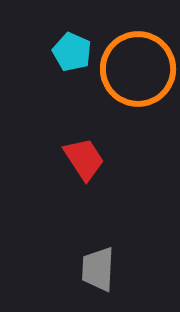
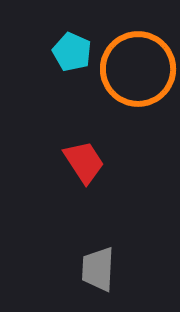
red trapezoid: moved 3 px down
